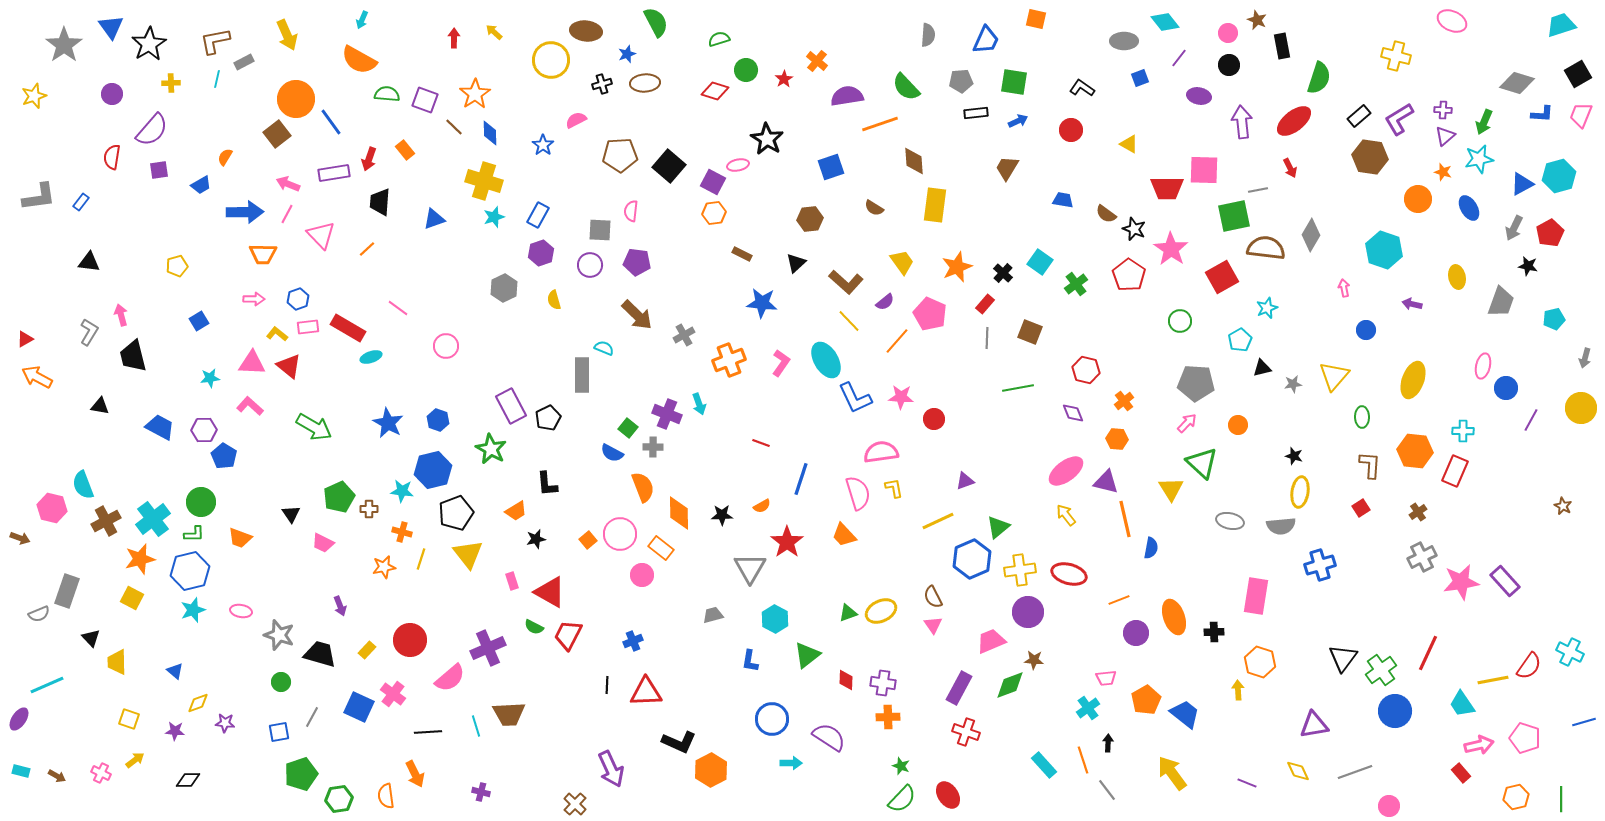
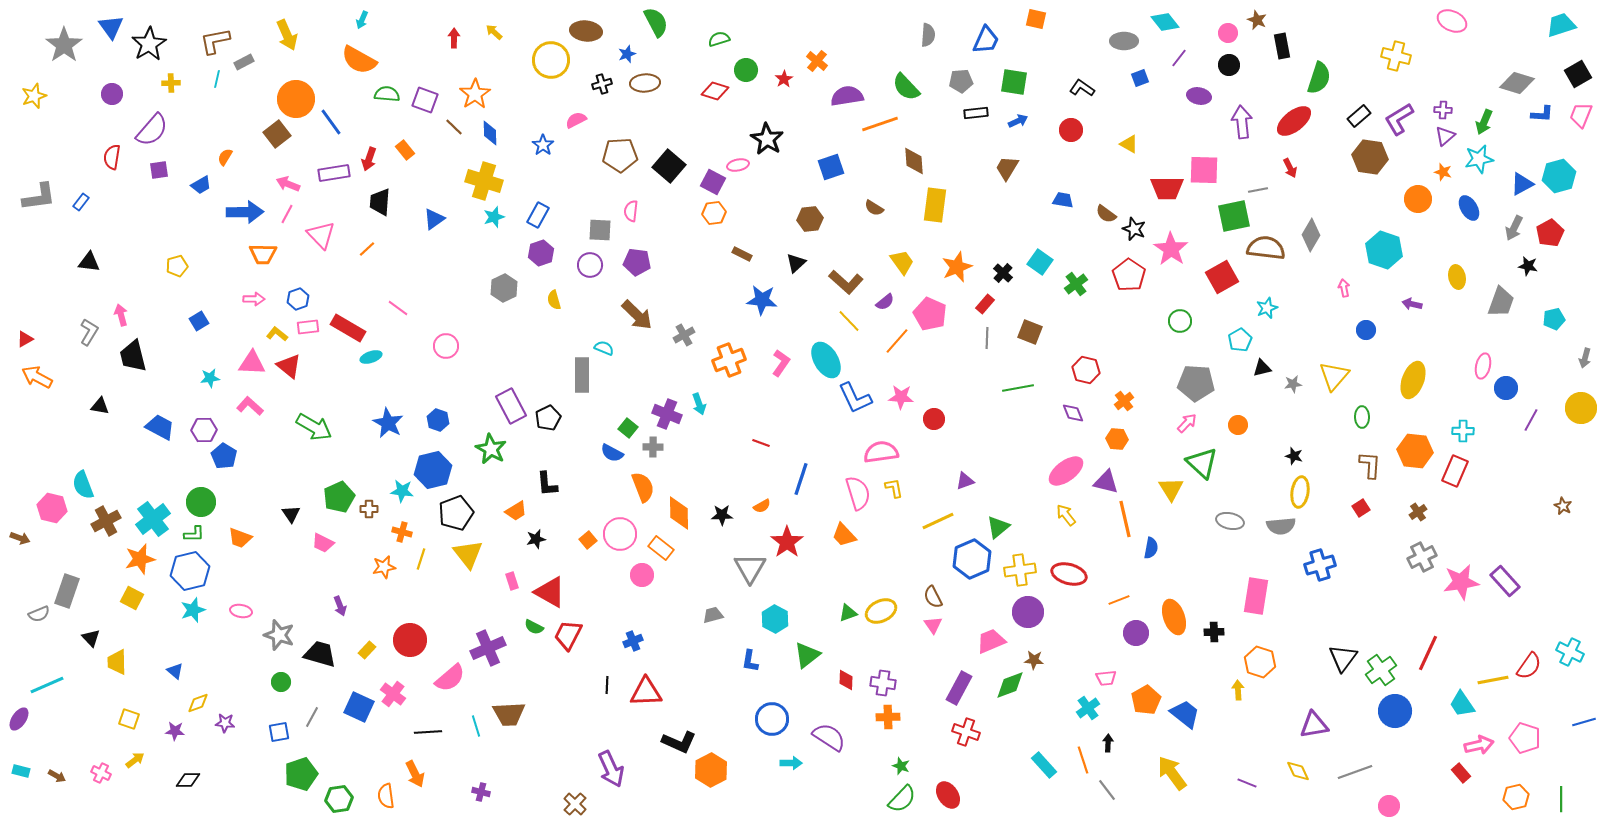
blue triangle at (434, 219): rotated 15 degrees counterclockwise
blue star at (762, 303): moved 3 px up
